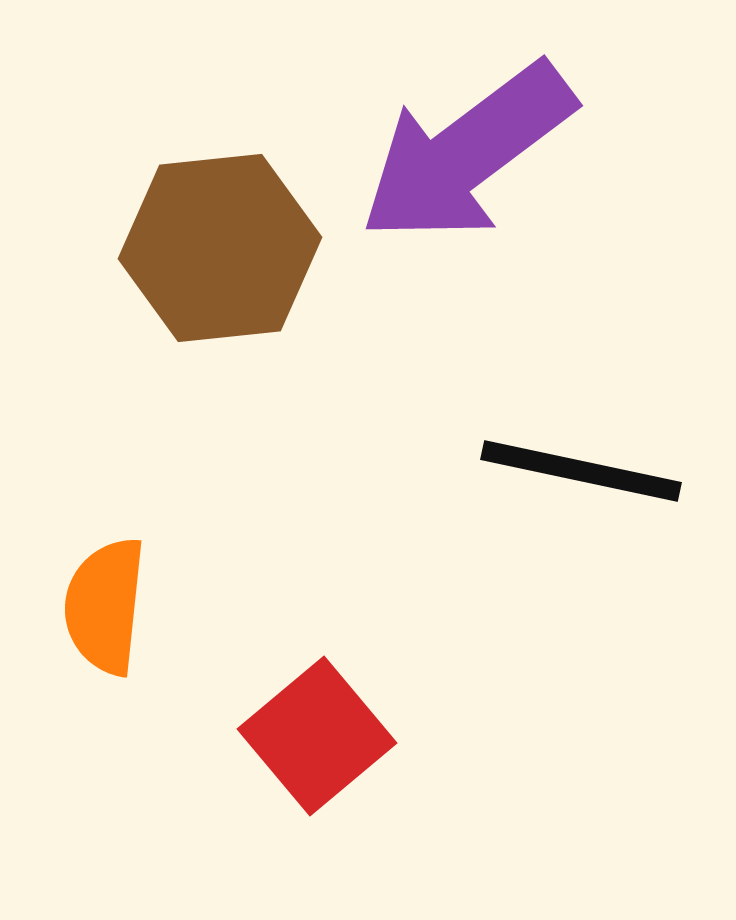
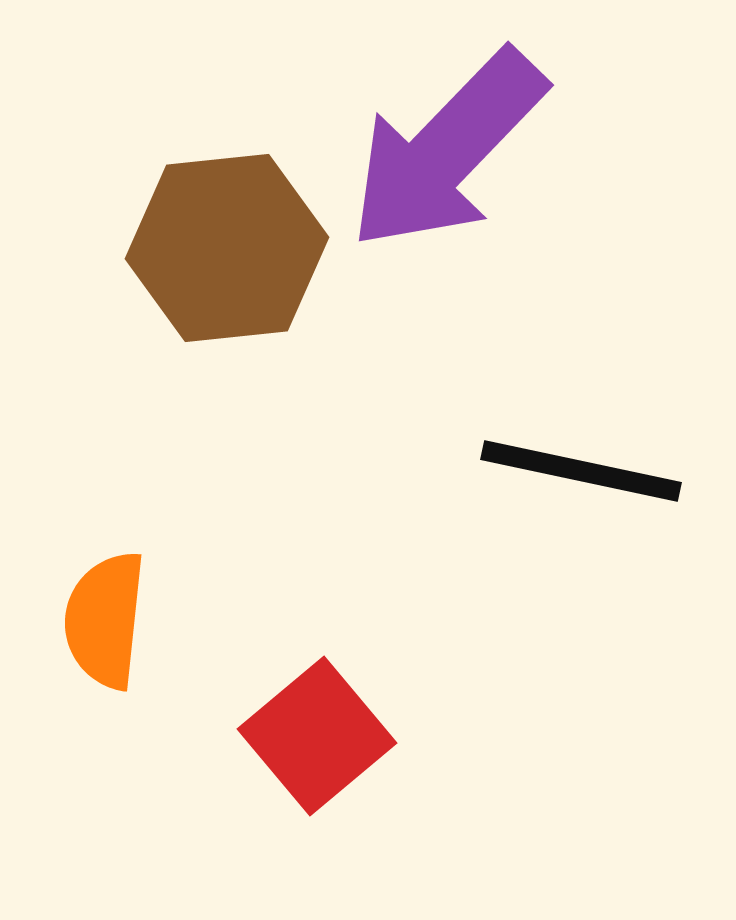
purple arrow: moved 20 px left, 3 px up; rotated 9 degrees counterclockwise
brown hexagon: moved 7 px right
orange semicircle: moved 14 px down
